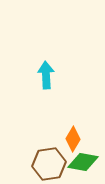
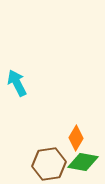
cyan arrow: moved 29 px left, 8 px down; rotated 24 degrees counterclockwise
orange diamond: moved 3 px right, 1 px up
